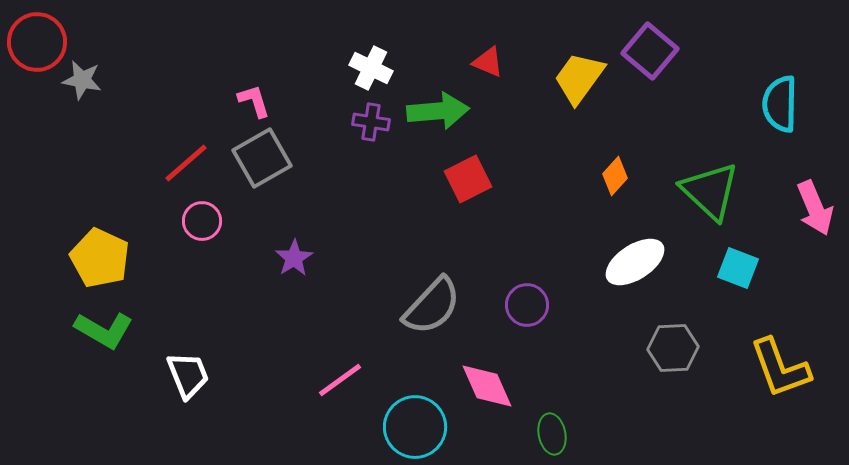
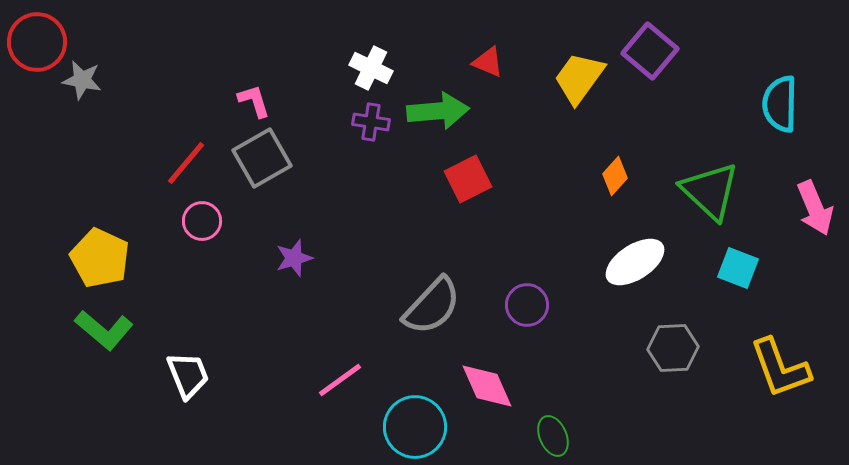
red line: rotated 9 degrees counterclockwise
purple star: rotated 15 degrees clockwise
green L-shape: rotated 10 degrees clockwise
green ellipse: moved 1 px right, 2 px down; rotated 12 degrees counterclockwise
